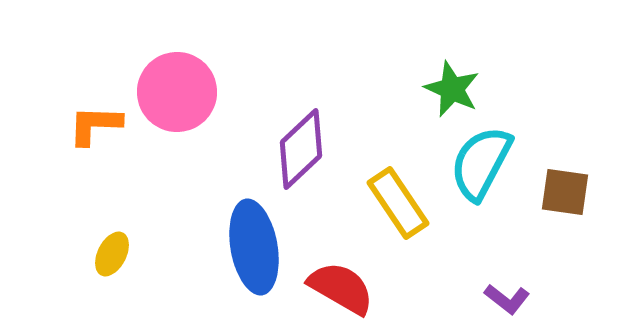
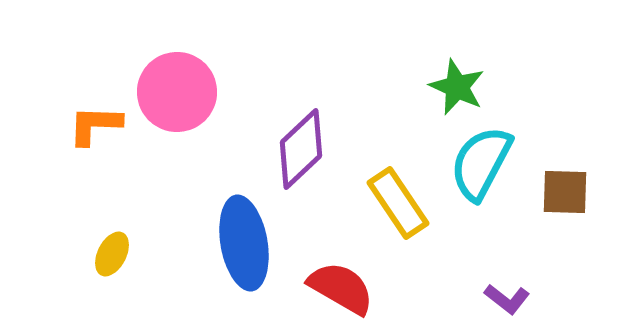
green star: moved 5 px right, 2 px up
brown square: rotated 6 degrees counterclockwise
blue ellipse: moved 10 px left, 4 px up
